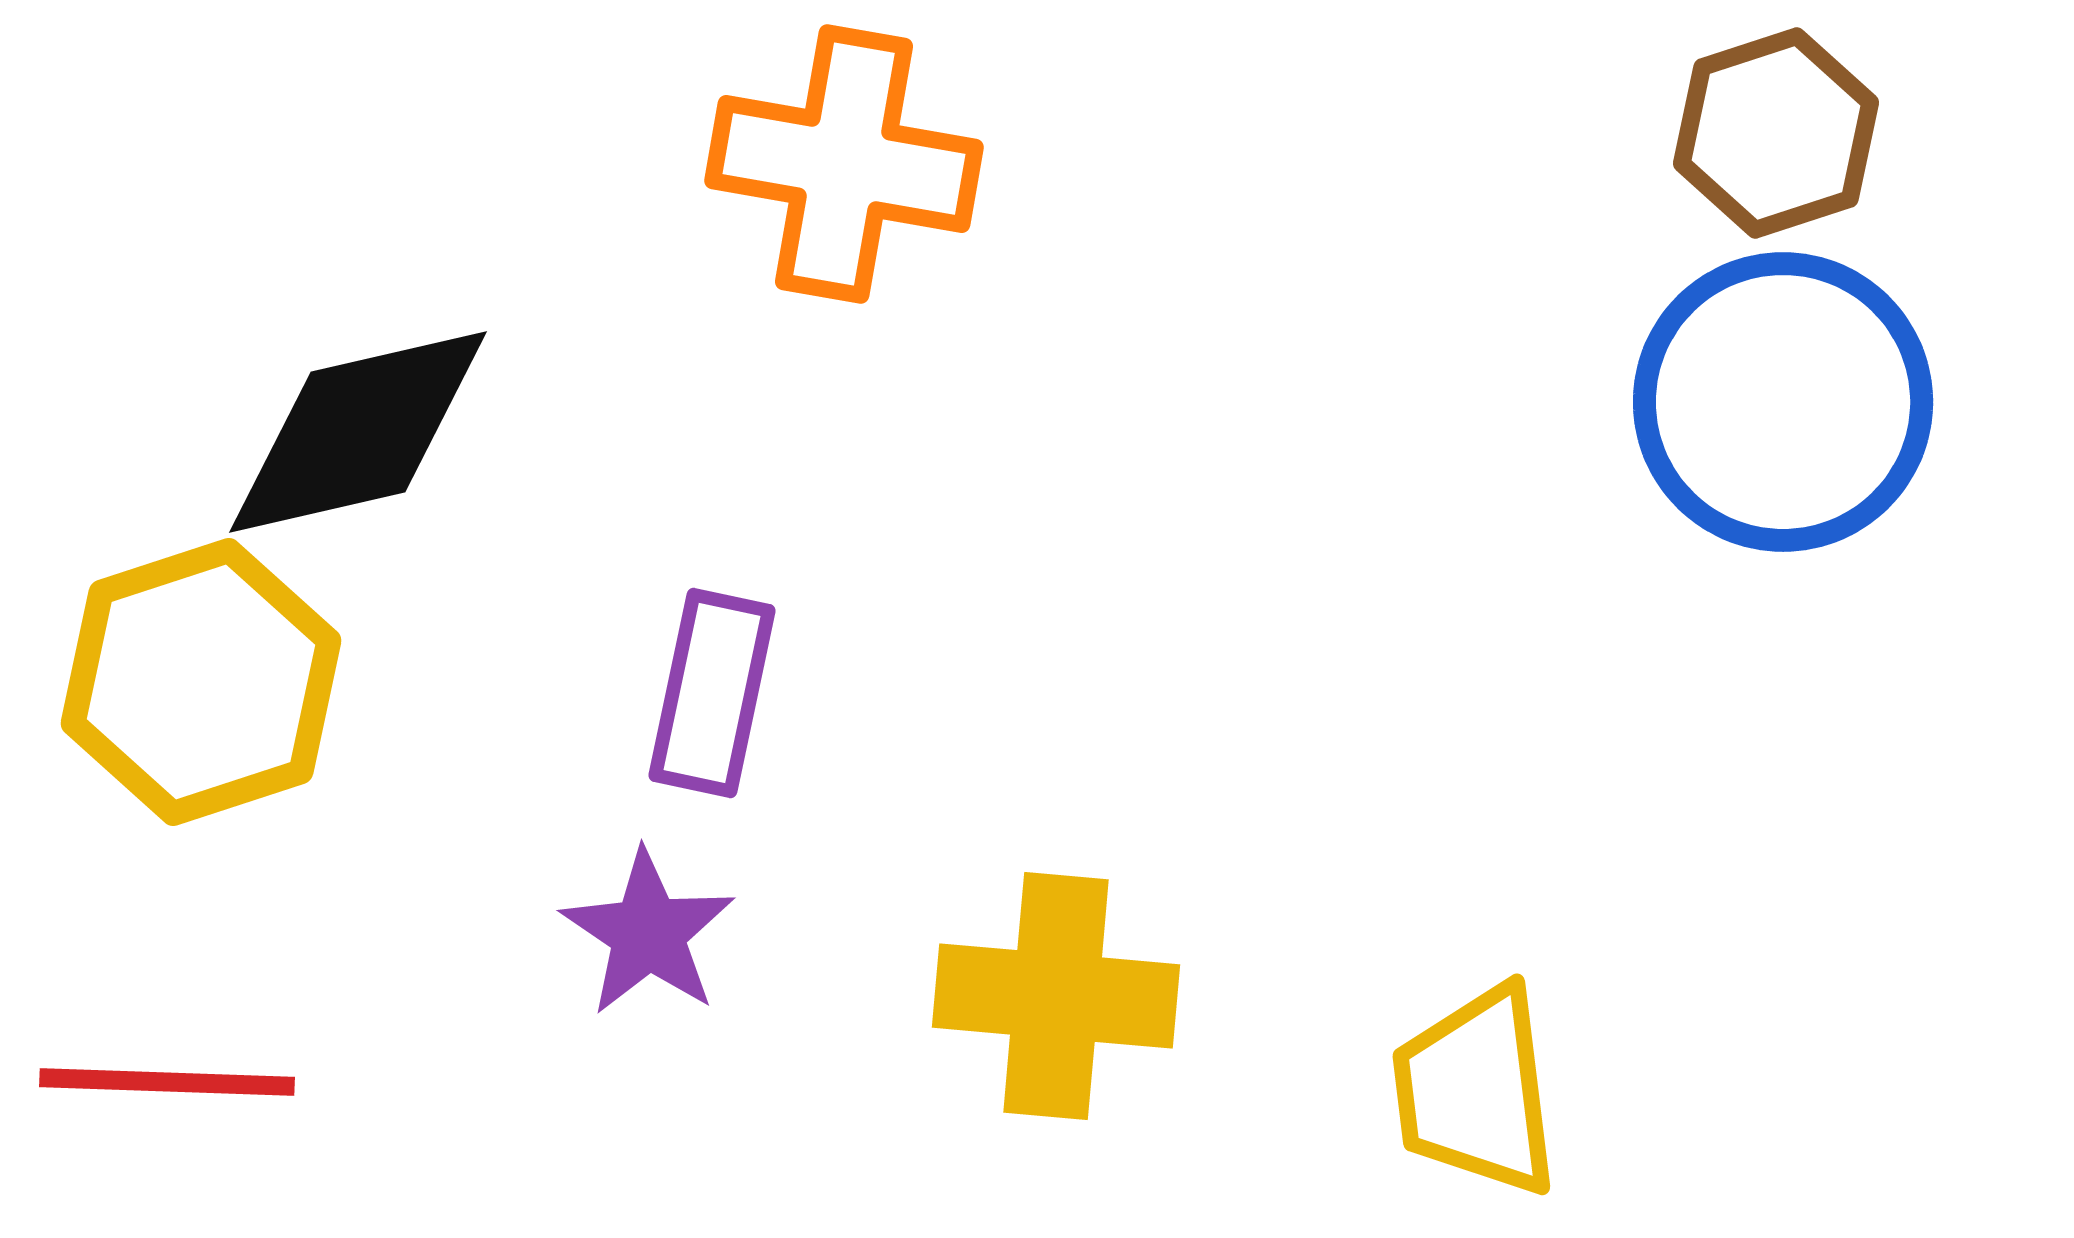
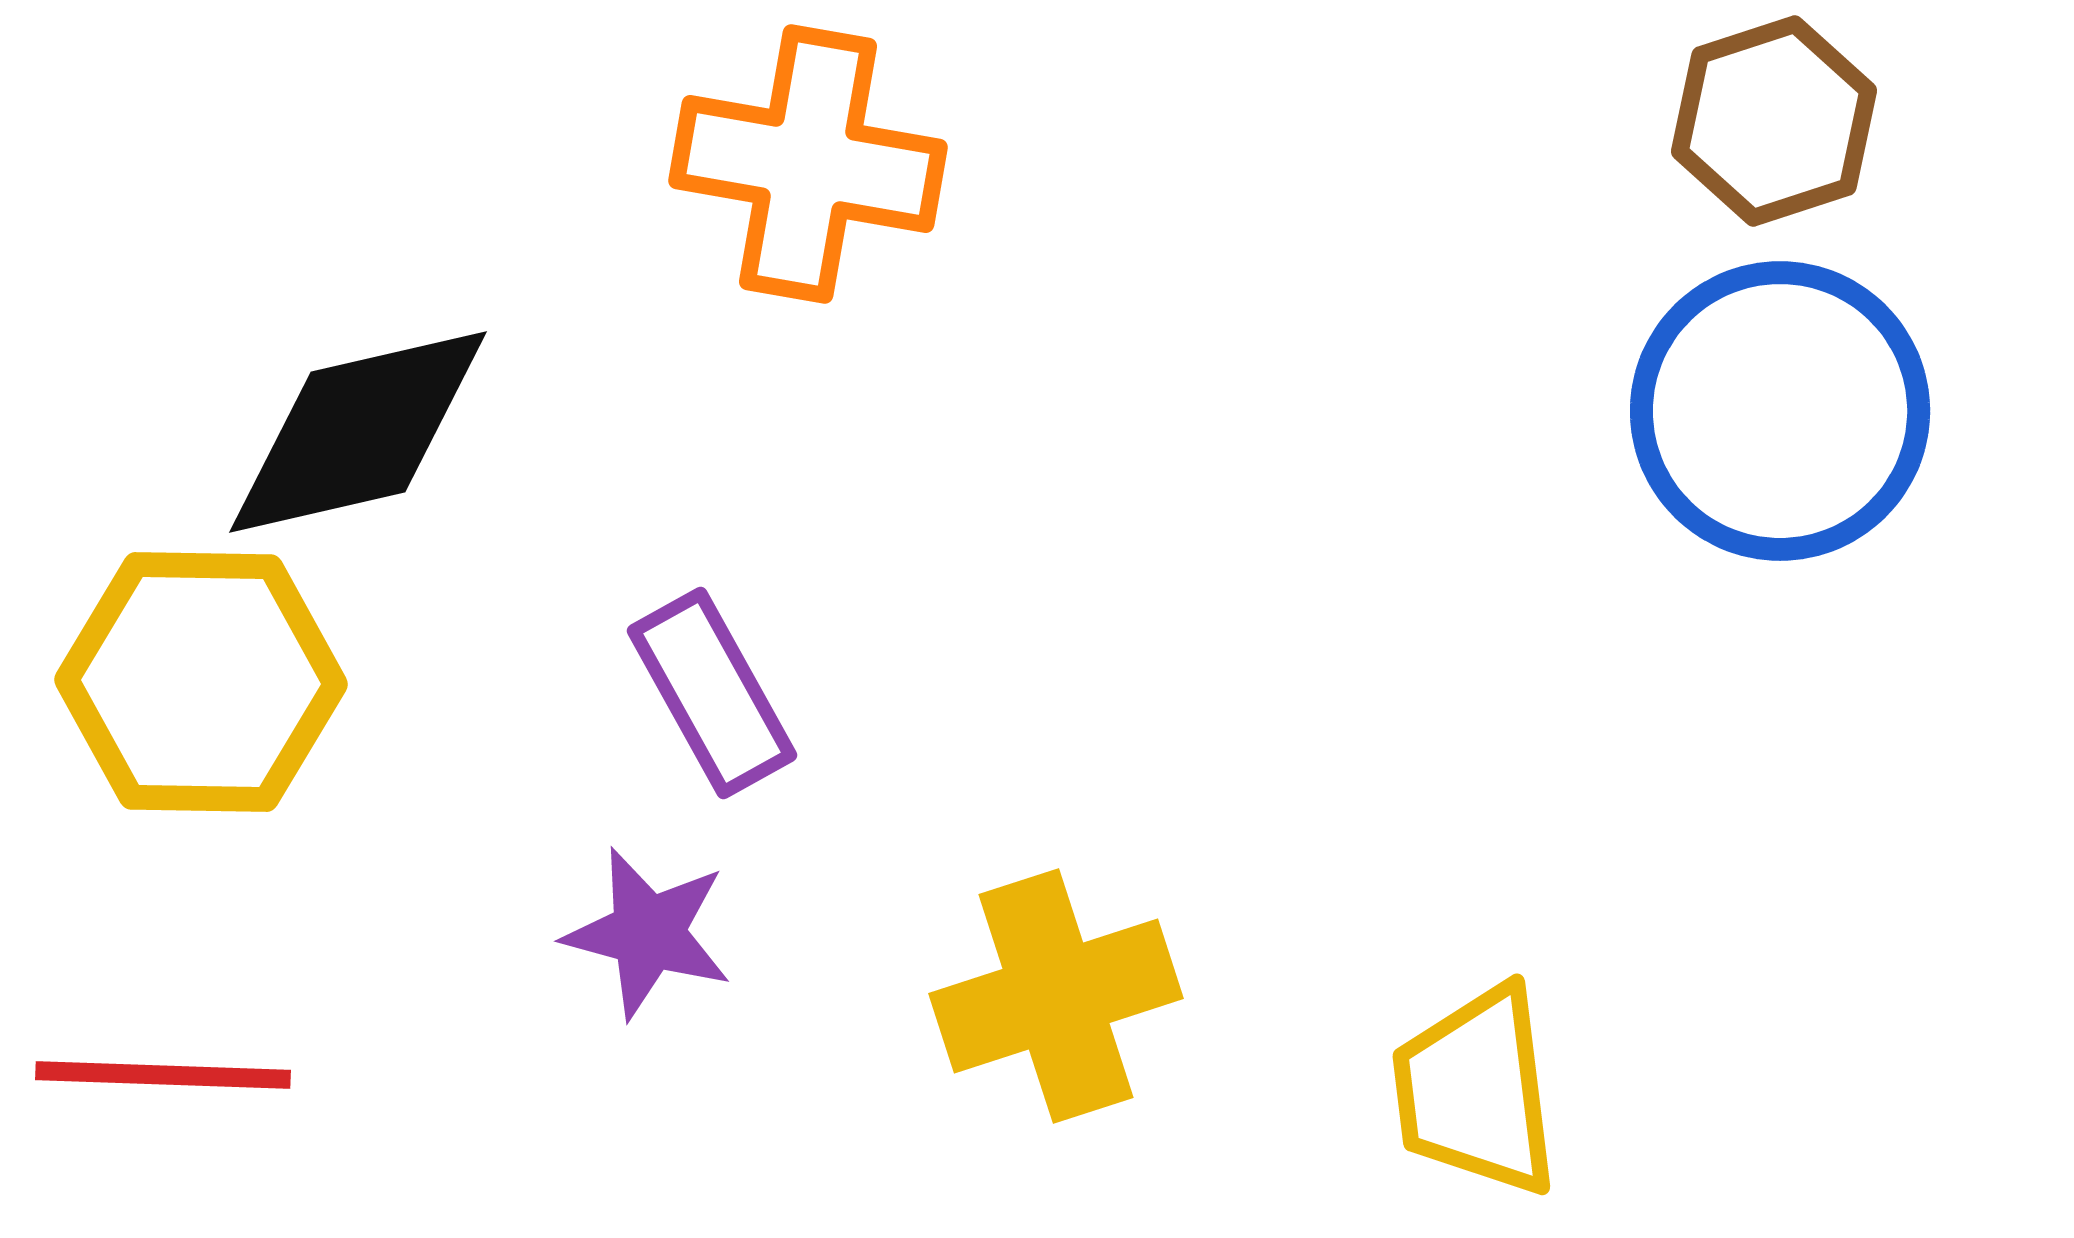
brown hexagon: moved 2 px left, 12 px up
orange cross: moved 36 px left
blue circle: moved 3 px left, 9 px down
yellow hexagon: rotated 19 degrees clockwise
purple rectangle: rotated 41 degrees counterclockwise
purple star: rotated 19 degrees counterclockwise
yellow cross: rotated 23 degrees counterclockwise
red line: moved 4 px left, 7 px up
